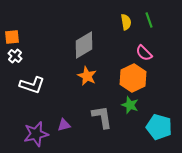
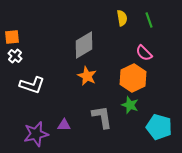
yellow semicircle: moved 4 px left, 4 px up
purple triangle: rotated 16 degrees clockwise
